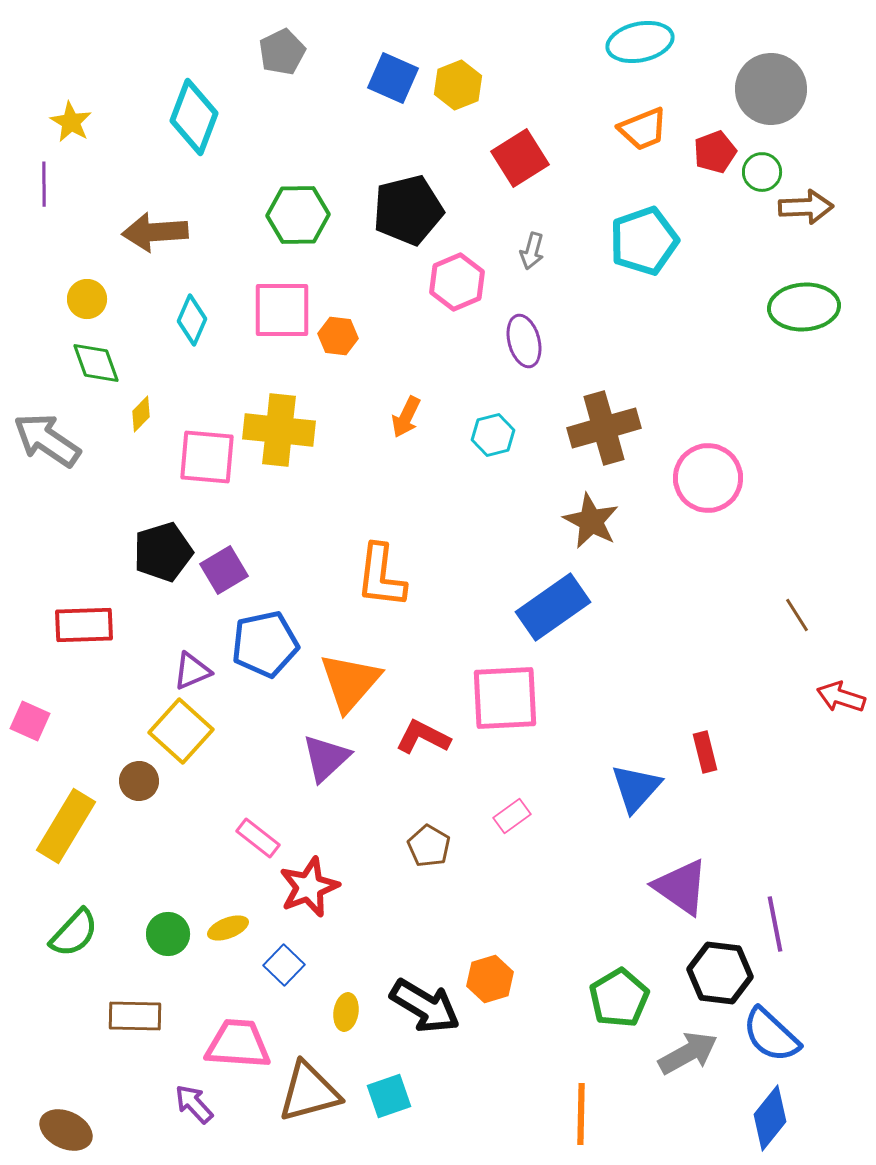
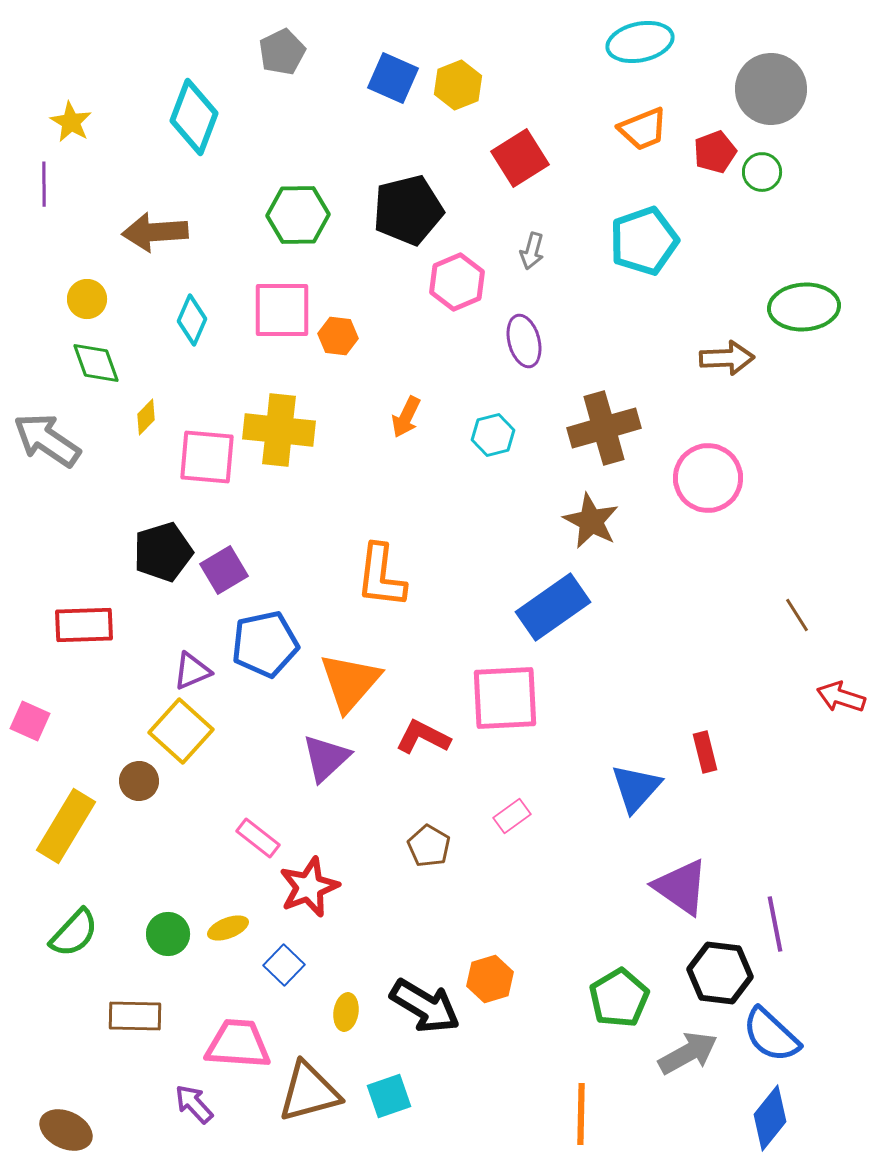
brown arrow at (806, 207): moved 79 px left, 151 px down
yellow diamond at (141, 414): moved 5 px right, 3 px down
